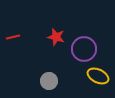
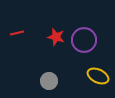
red line: moved 4 px right, 4 px up
purple circle: moved 9 px up
